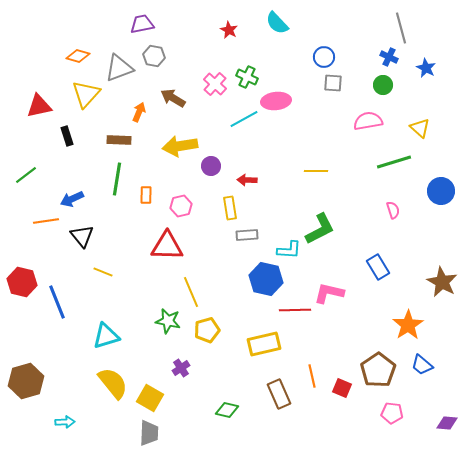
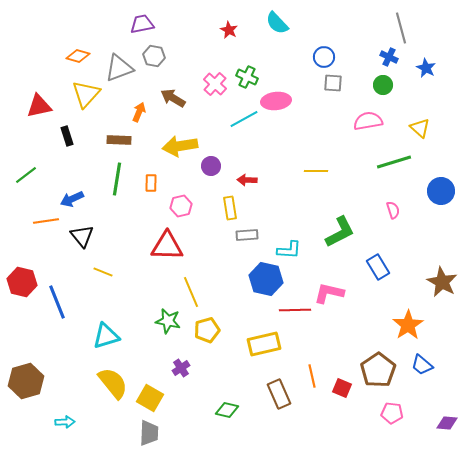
orange rectangle at (146, 195): moved 5 px right, 12 px up
green L-shape at (320, 229): moved 20 px right, 3 px down
